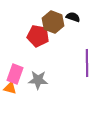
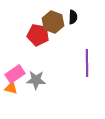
black semicircle: rotated 72 degrees clockwise
red pentagon: moved 1 px up
pink rectangle: rotated 36 degrees clockwise
gray star: moved 2 px left
orange triangle: moved 1 px right
